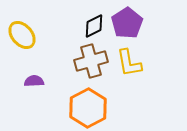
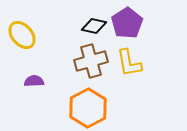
black diamond: rotated 40 degrees clockwise
